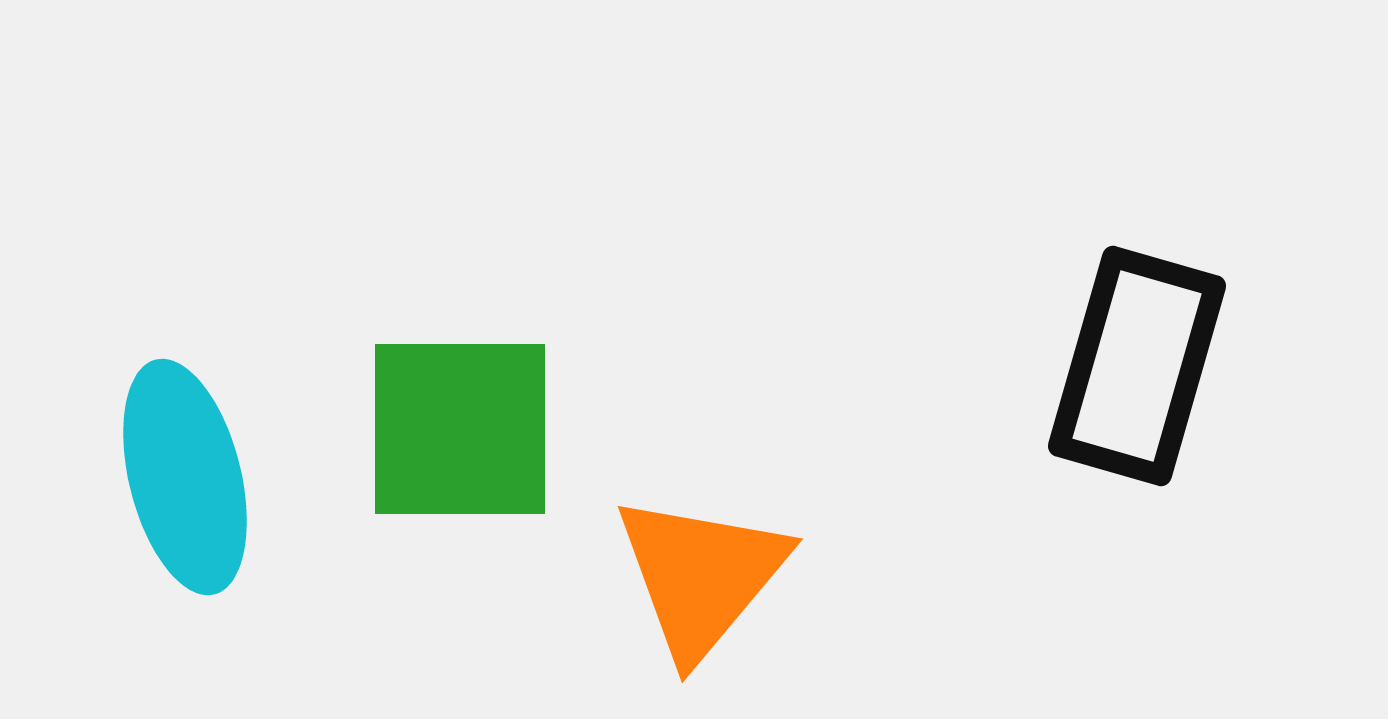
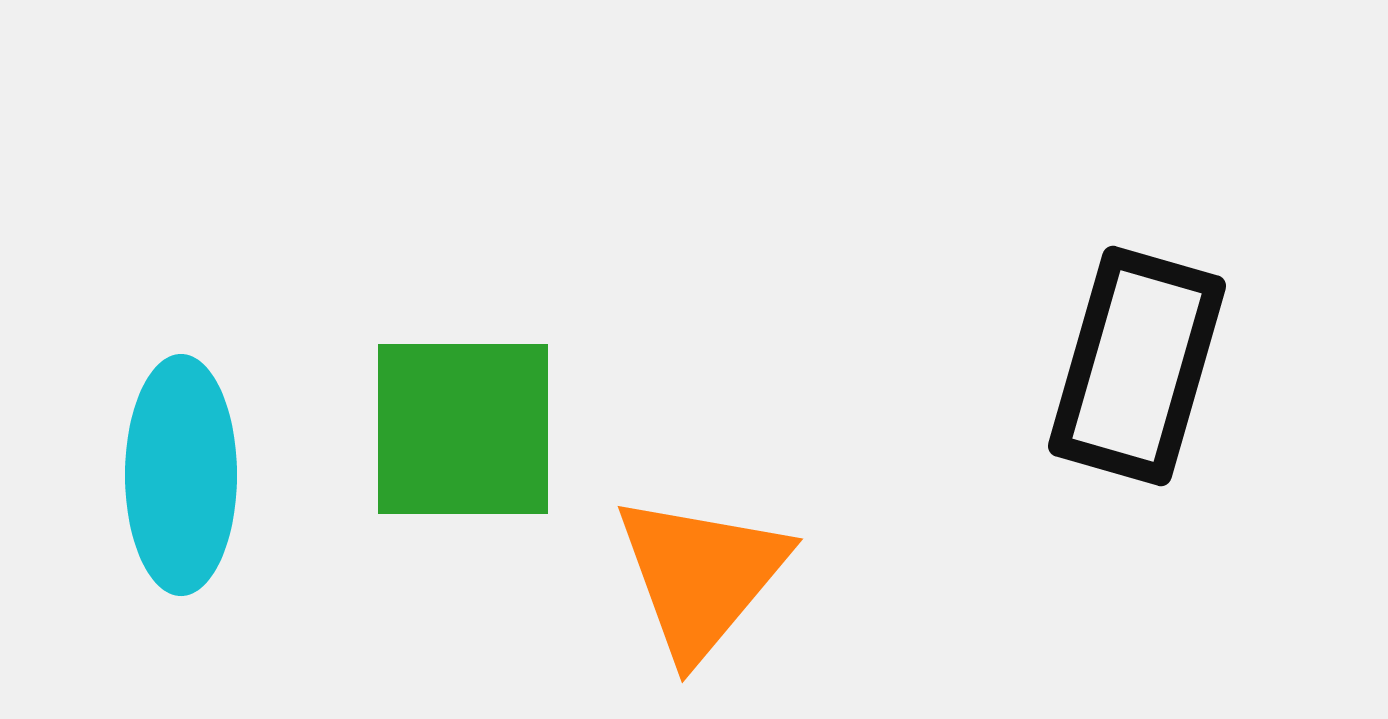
green square: moved 3 px right
cyan ellipse: moved 4 px left, 2 px up; rotated 14 degrees clockwise
